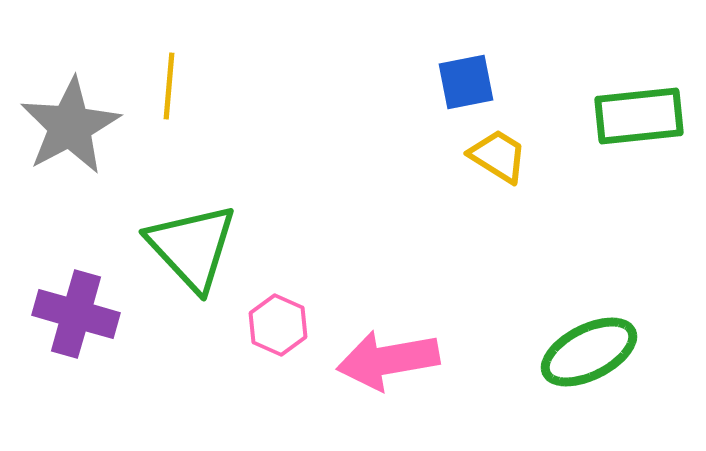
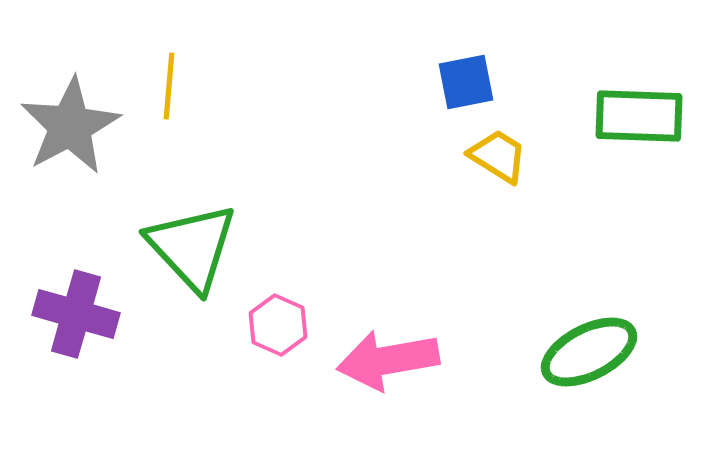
green rectangle: rotated 8 degrees clockwise
